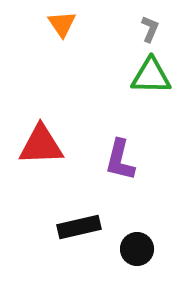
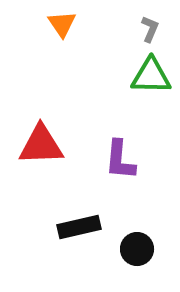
purple L-shape: rotated 9 degrees counterclockwise
